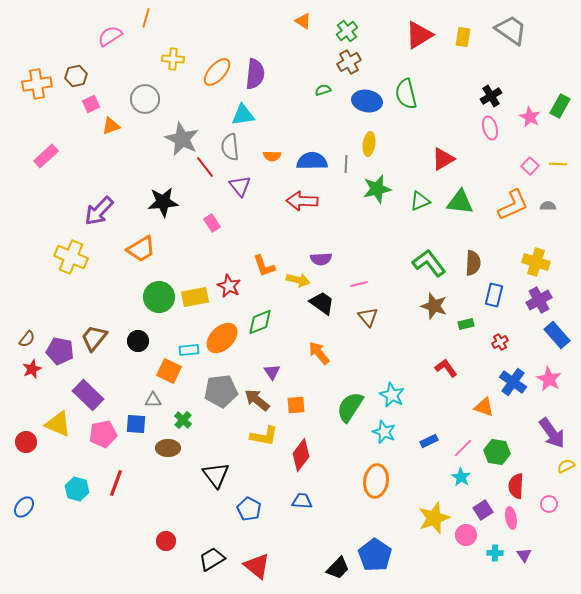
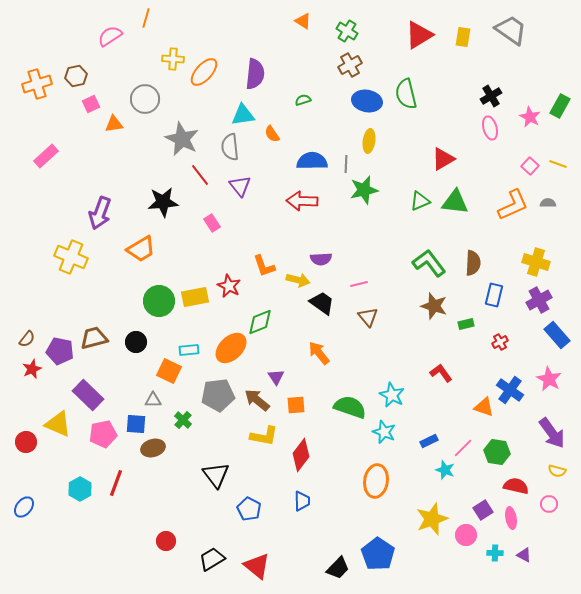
green cross at (347, 31): rotated 20 degrees counterclockwise
brown cross at (349, 62): moved 1 px right, 3 px down
orange ellipse at (217, 72): moved 13 px left
orange cross at (37, 84): rotated 8 degrees counterclockwise
green semicircle at (323, 90): moved 20 px left, 10 px down
orange triangle at (111, 126): moved 3 px right, 2 px up; rotated 12 degrees clockwise
yellow ellipse at (369, 144): moved 3 px up
orange semicircle at (272, 156): moved 22 px up; rotated 54 degrees clockwise
yellow line at (558, 164): rotated 18 degrees clockwise
red line at (205, 167): moved 5 px left, 8 px down
green star at (377, 189): moved 13 px left, 1 px down
green triangle at (460, 202): moved 5 px left
gray semicircle at (548, 206): moved 3 px up
purple arrow at (99, 211): moved 1 px right, 2 px down; rotated 24 degrees counterclockwise
green circle at (159, 297): moved 4 px down
brown trapezoid at (94, 338): rotated 36 degrees clockwise
orange ellipse at (222, 338): moved 9 px right, 10 px down
black circle at (138, 341): moved 2 px left, 1 px down
red L-shape at (446, 368): moved 5 px left, 5 px down
purple triangle at (272, 372): moved 4 px right, 5 px down
blue cross at (513, 382): moved 3 px left, 8 px down
gray pentagon at (221, 391): moved 3 px left, 4 px down
green semicircle at (350, 407): rotated 76 degrees clockwise
brown ellipse at (168, 448): moved 15 px left; rotated 15 degrees counterclockwise
yellow semicircle at (566, 466): moved 9 px left, 5 px down; rotated 138 degrees counterclockwise
cyan star at (461, 477): moved 16 px left, 7 px up; rotated 12 degrees counterclockwise
red semicircle at (516, 486): rotated 100 degrees clockwise
cyan hexagon at (77, 489): moved 3 px right; rotated 15 degrees clockwise
blue trapezoid at (302, 501): rotated 85 degrees clockwise
yellow star at (434, 518): moved 2 px left, 1 px down
blue pentagon at (375, 555): moved 3 px right, 1 px up
purple triangle at (524, 555): rotated 28 degrees counterclockwise
